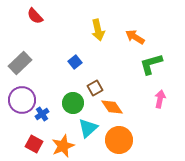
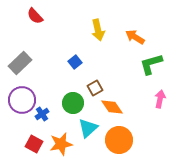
orange star: moved 2 px left, 2 px up; rotated 10 degrees clockwise
